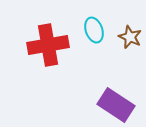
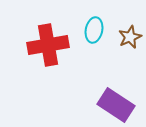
cyan ellipse: rotated 30 degrees clockwise
brown star: rotated 25 degrees clockwise
